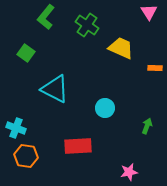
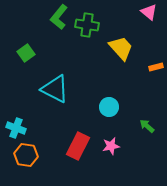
pink triangle: rotated 18 degrees counterclockwise
green L-shape: moved 13 px right
green cross: rotated 25 degrees counterclockwise
yellow trapezoid: rotated 24 degrees clockwise
green square: rotated 18 degrees clockwise
orange rectangle: moved 1 px right, 1 px up; rotated 16 degrees counterclockwise
cyan circle: moved 4 px right, 1 px up
green arrow: rotated 70 degrees counterclockwise
red rectangle: rotated 60 degrees counterclockwise
orange hexagon: moved 1 px up
pink star: moved 18 px left, 26 px up
